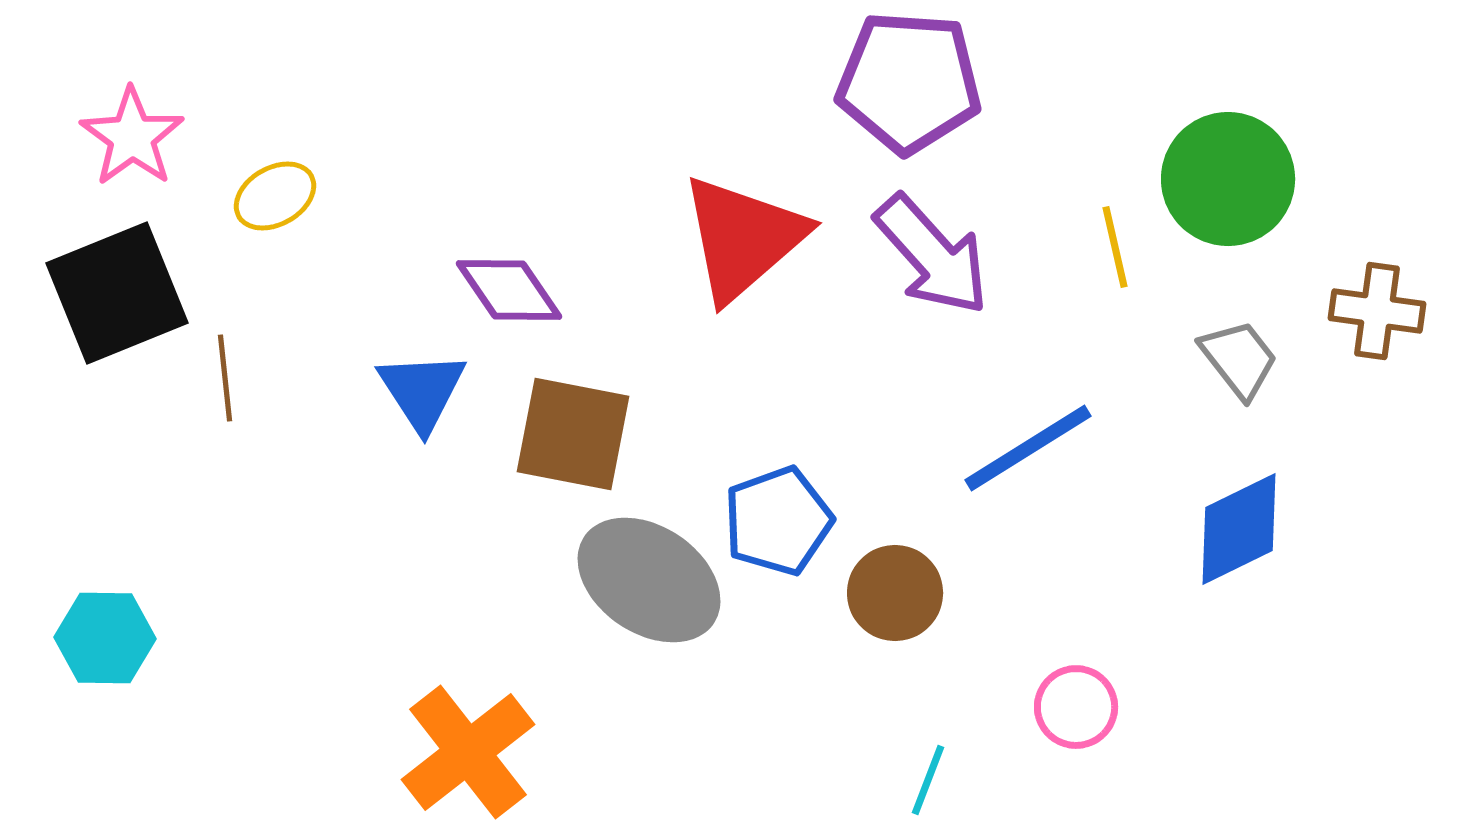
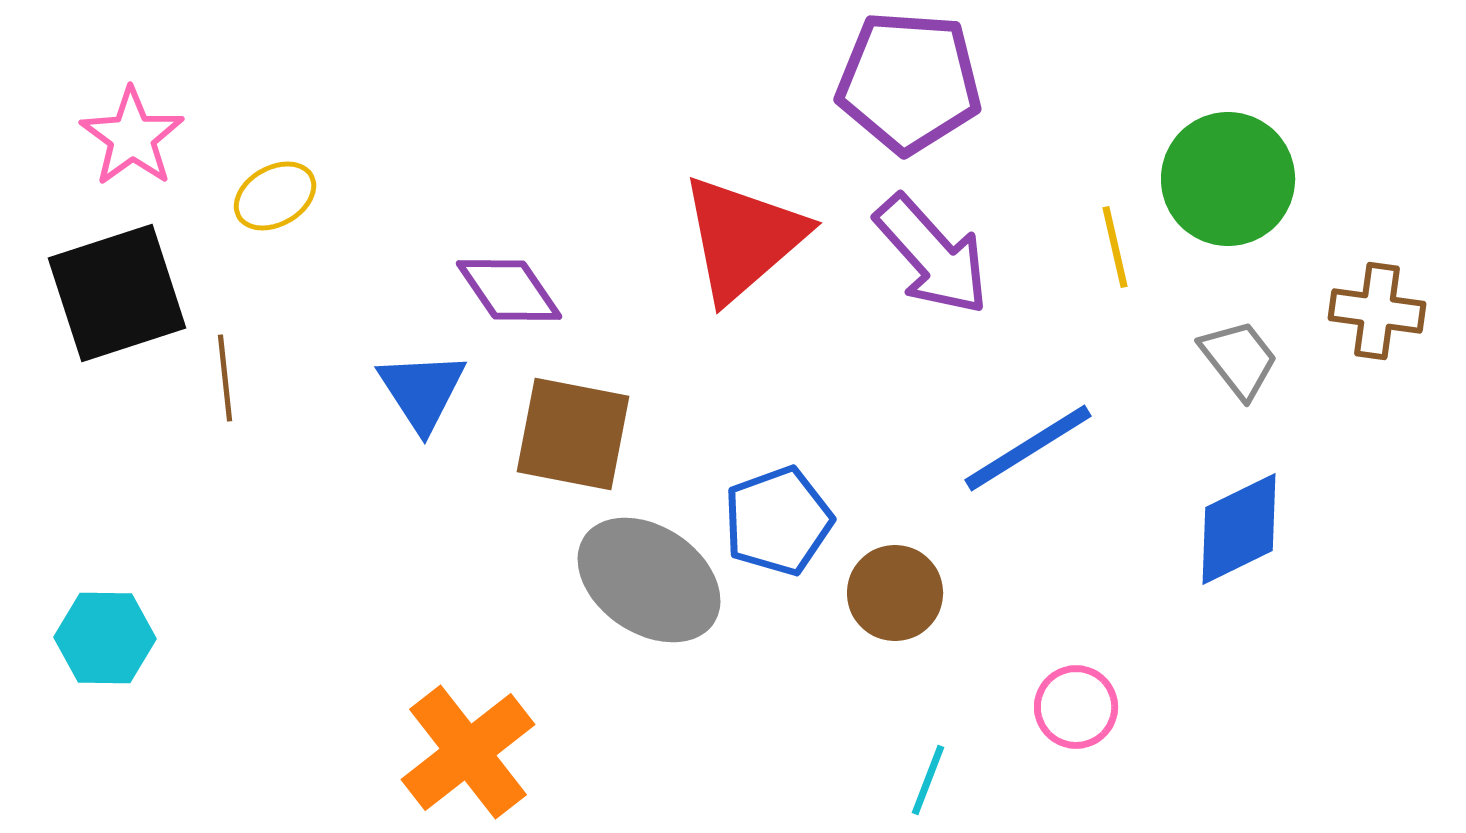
black square: rotated 4 degrees clockwise
